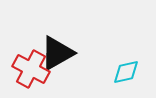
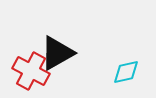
red cross: moved 2 px down
